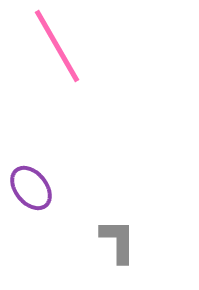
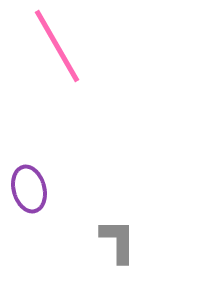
purple ellipse: moved 2 px left, 1 px down; rotated 24 degrees clockwise
